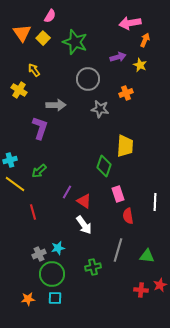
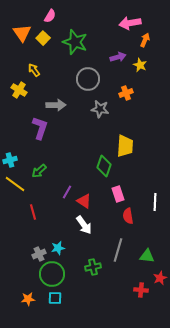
red star: moved 7 px up
